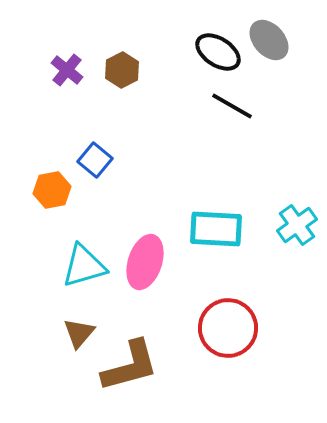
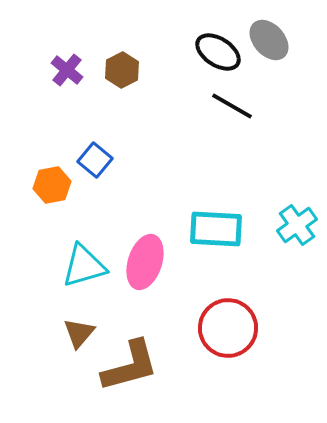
orange hexagon: moved 5 px up
